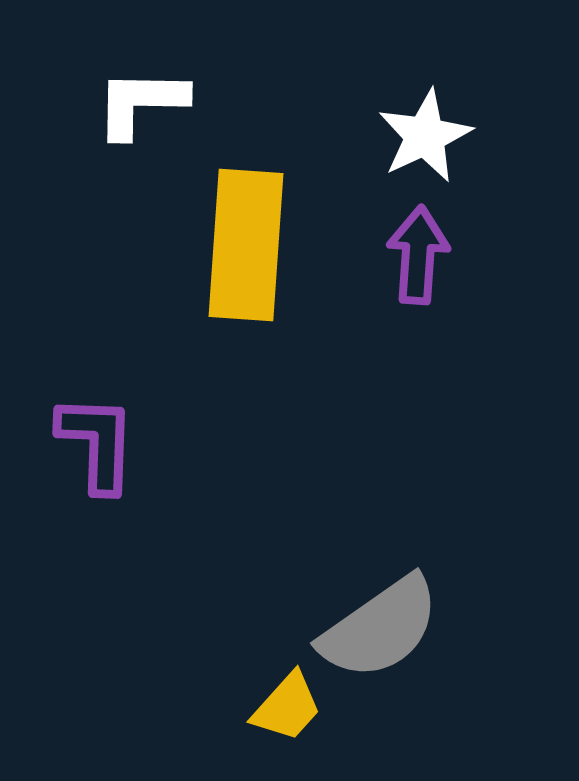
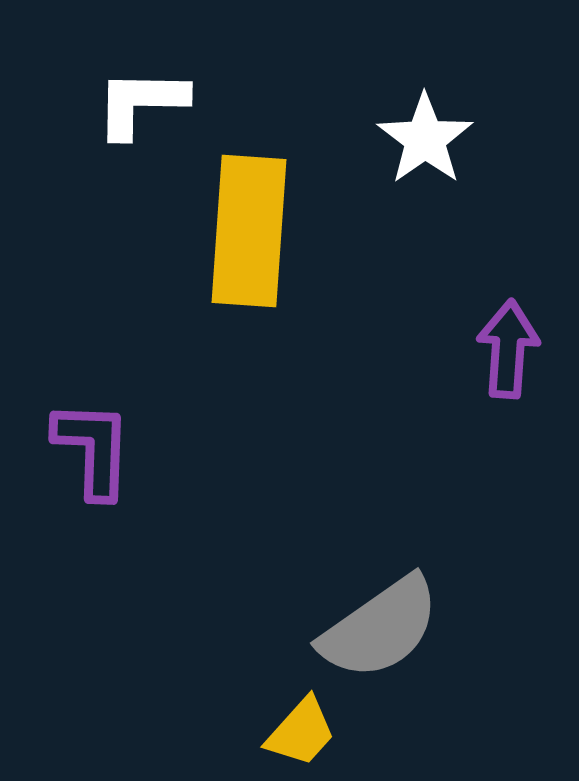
white star: moved 3 px down; rotated 10 degrees counterclockwise
yellow rectangle: moved 3 px right, 14 px up
purple arrow: moved 90 px right, 94 px down
purple L-shape: moved 4 px left, 6 px down
yellow trapezoid: moved 14 px right, 25 px down
